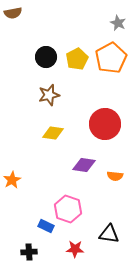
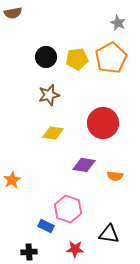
yellow pentagon: rotated 20 degrees clockwise
red circle: moved 2 px left, 1 px up
